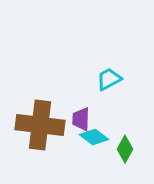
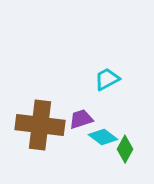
cyan trapezoid: moved 2 px left
purple trapezoid: rotated 70 degrees clockwise
cyan diamond: moved 9 px right
